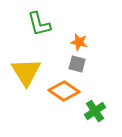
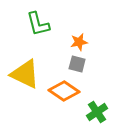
green L-shape: moved 1 px left
orange star: rotated 24 degrees counterclockwise
yellow triangle: moved 1 px left, 2 px down; rotated 32 degrees counterclockwise
green cross: moved 2 px right, 1 px down
